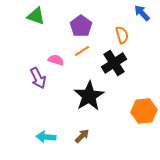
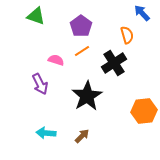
orange semicircle: moved 5 px right
purple arrow: moved 2 px right, 6 px down
black star: moved 2 px left
cyan arrow: moved 4 px up
